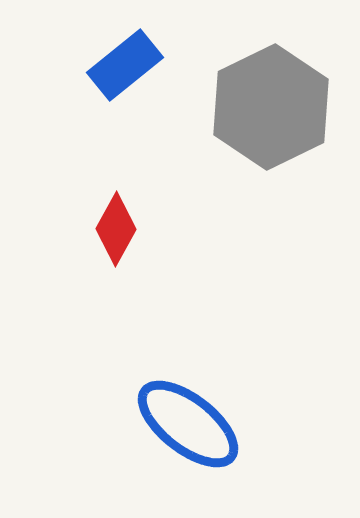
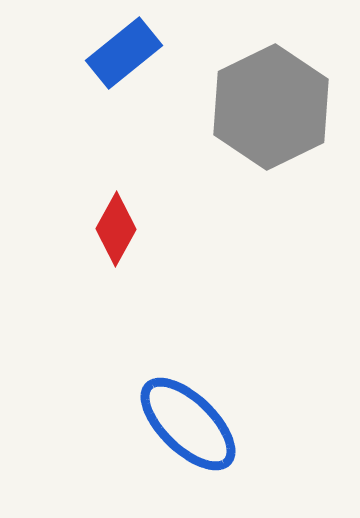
blue rectangle: moved 1 px left, 12 px up
blue ellipse: rotated 6 degrees clockwise
